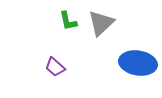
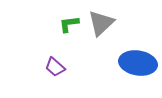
green L-shape: moved 1 px right, 3 px down; rotated 95 degrees clockwise
